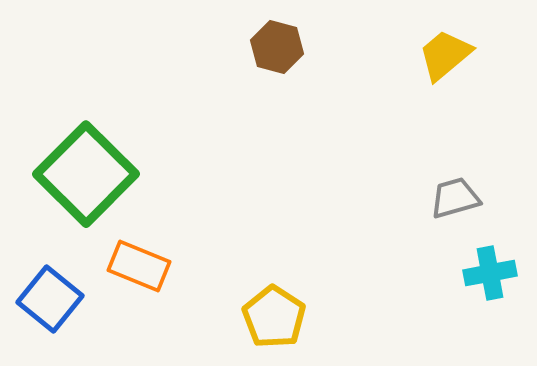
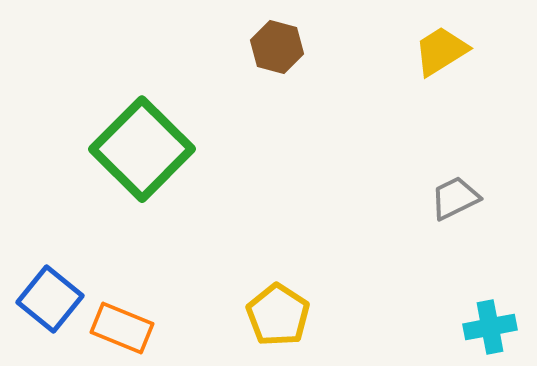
yellow trapezoid: moved 4 px left, 4 px up; rotated 8 degrees clockwise
green square: moved 56 px right, 25 px up
gray trapezoid: rotated 10 degrees counterclockwise
orange rectangle: moved 17 px left, 62 px down
cyan cross: moved 54 px down
yellow pentagon: moved 4 px right, 2 px up
